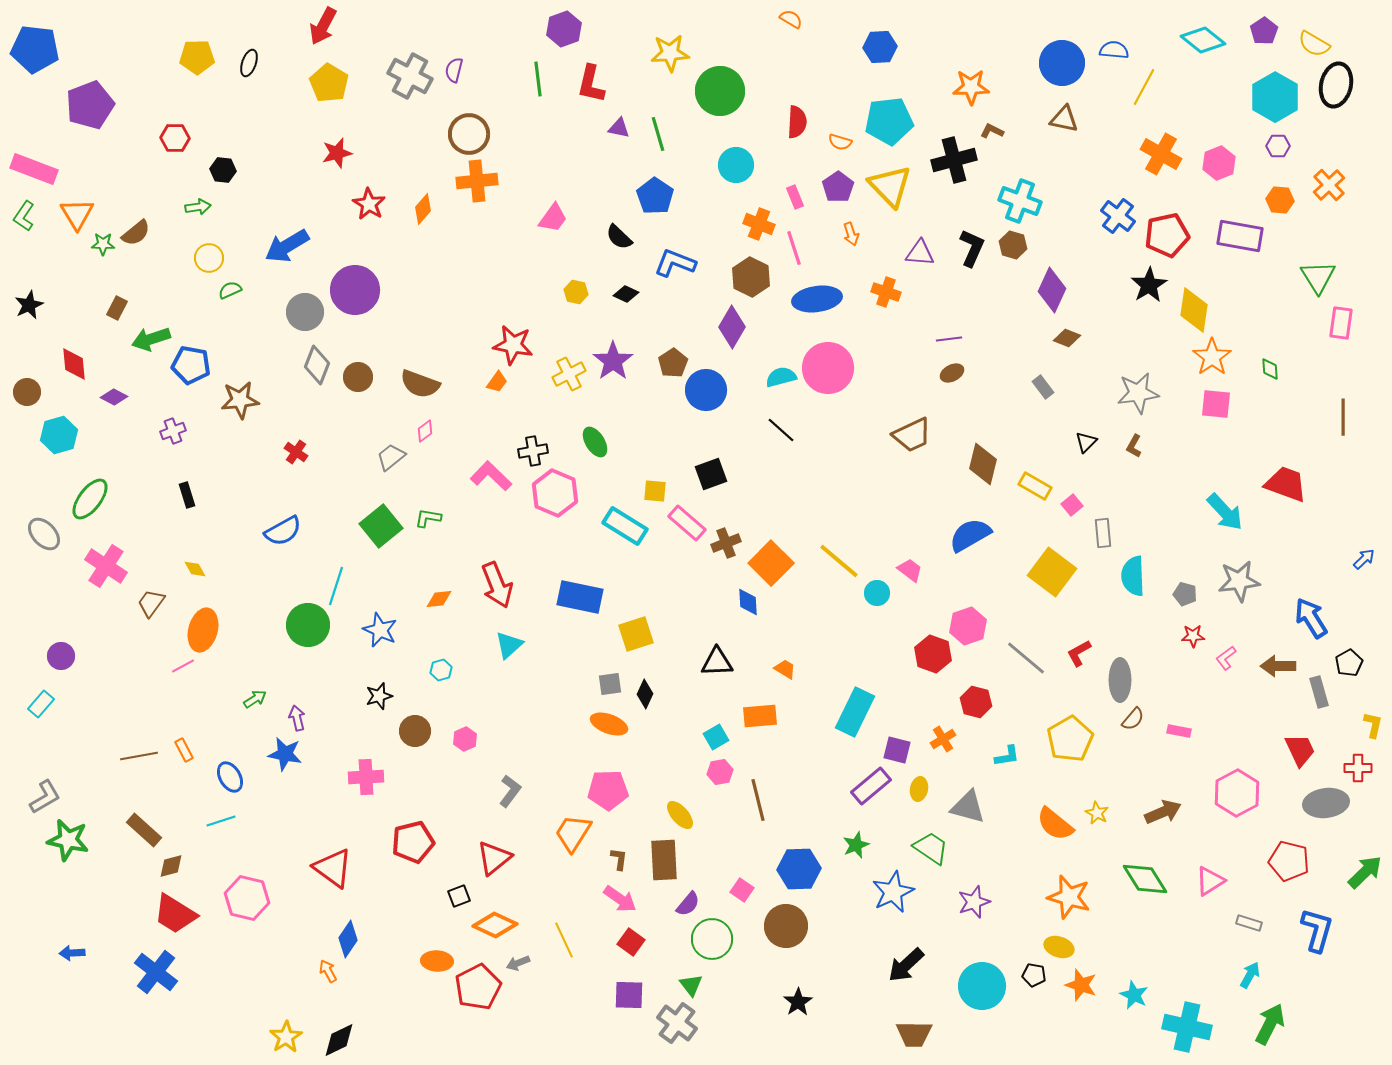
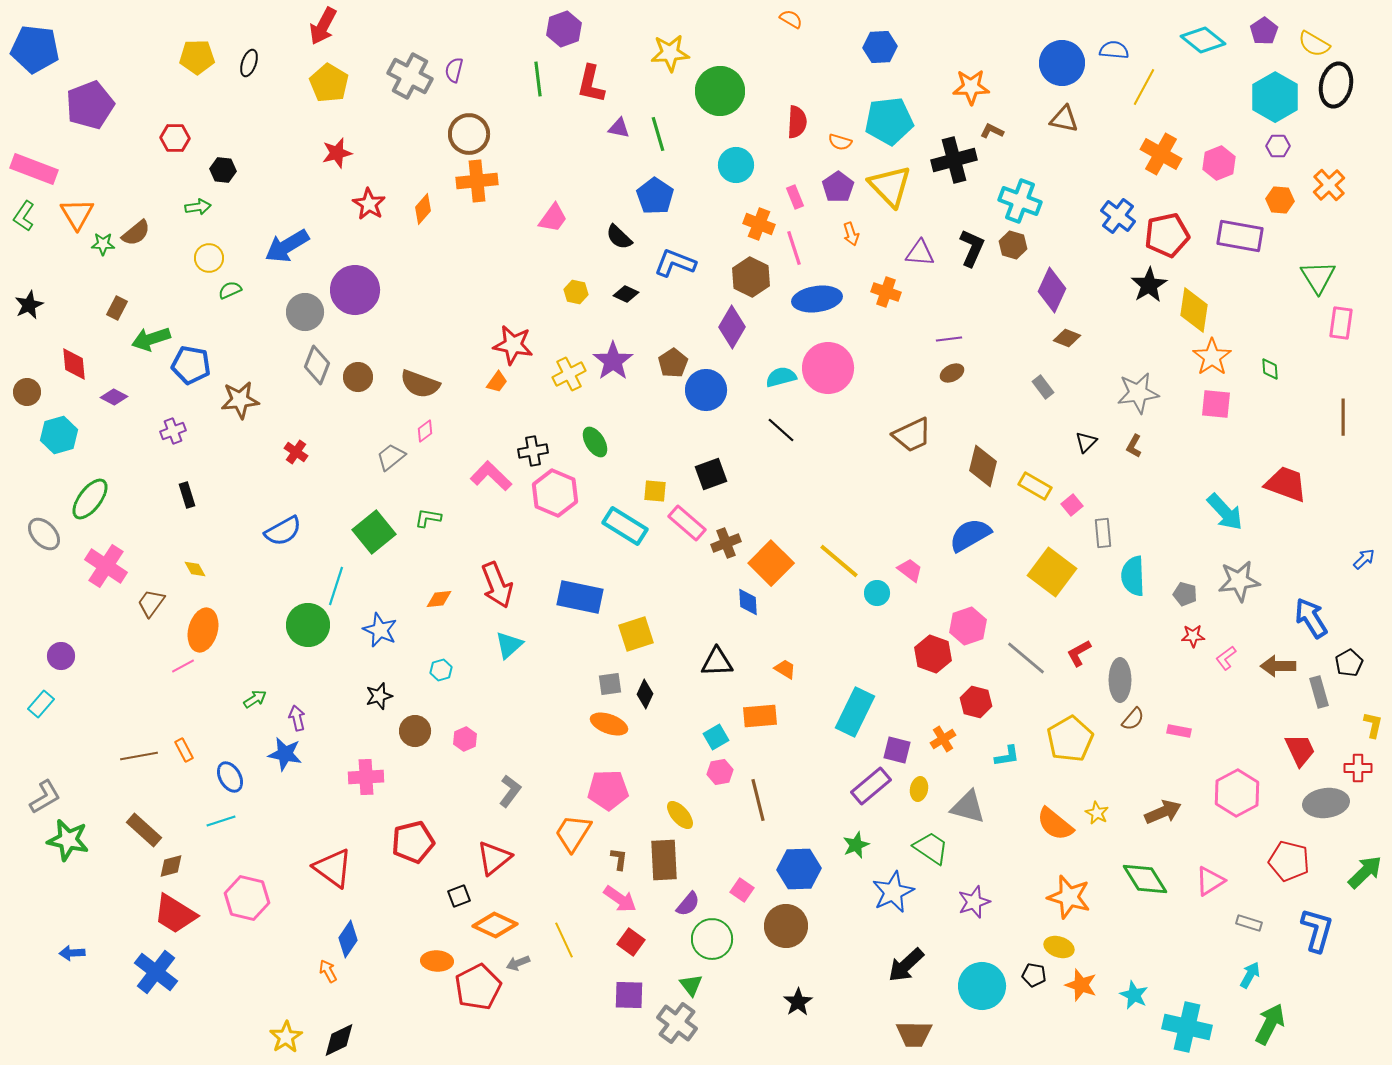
brown diamond at (983, 464): moved 2 px down
green square at (381, 526): moved 7 px left, 6 px down
